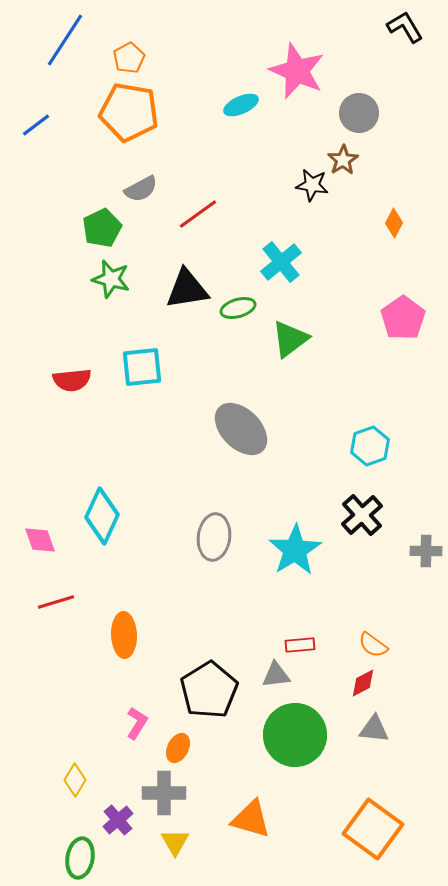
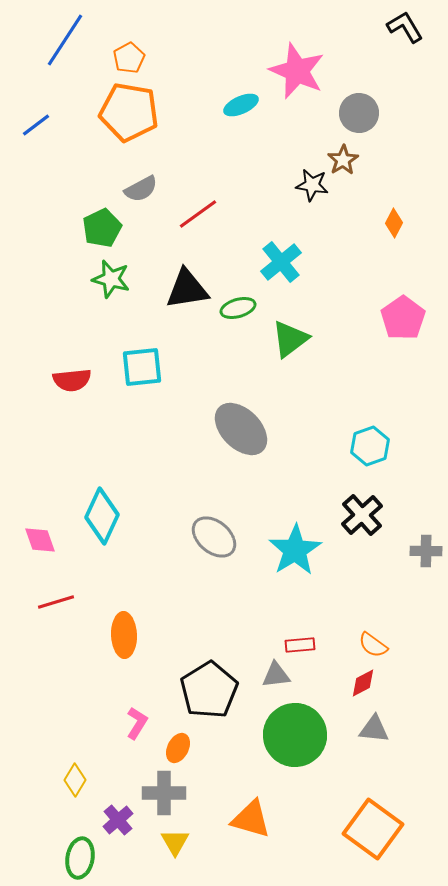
gray ellipse at (214, 537): rotated 57 degrees counterclockwise
